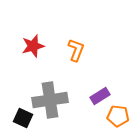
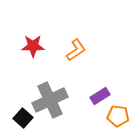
red star: rotated 15 degrees clockwise
orange L-shape: rotated 35 degrees clockwise
gray cross: rotated 16 degrees counterclockwise
black square: rotated 18 degrees clockwise
